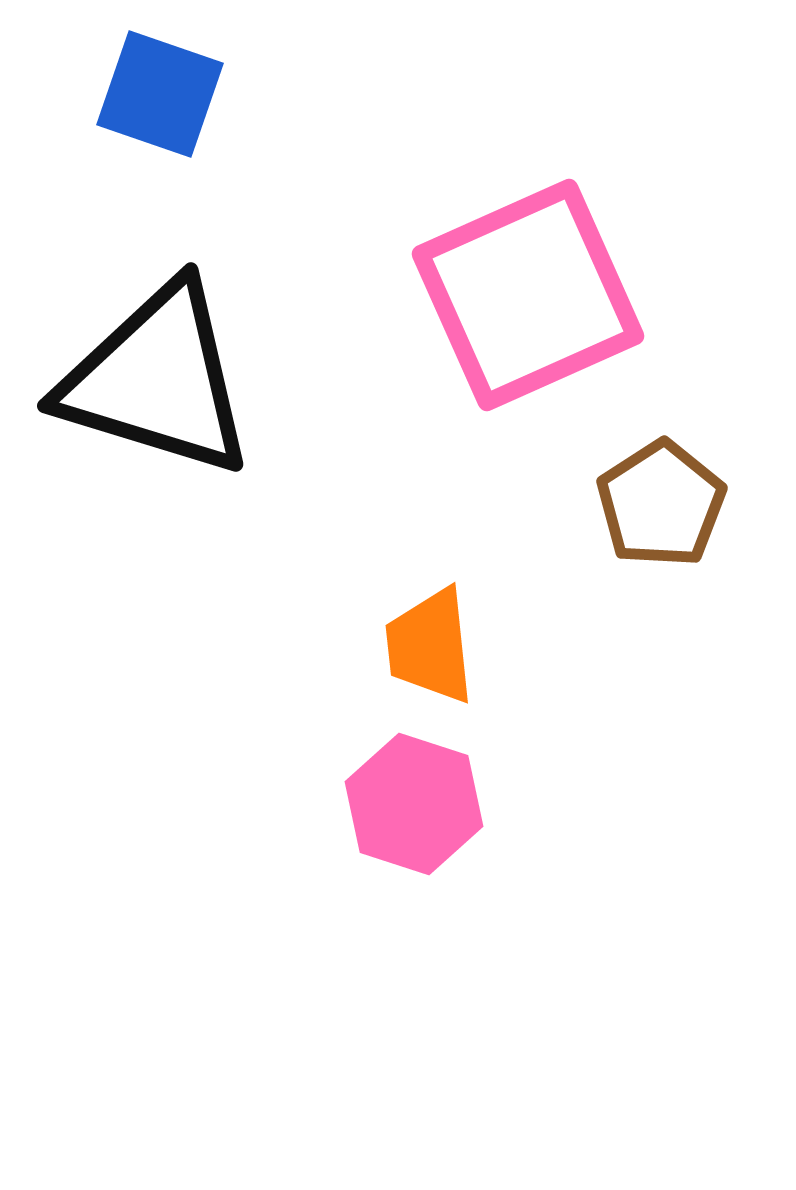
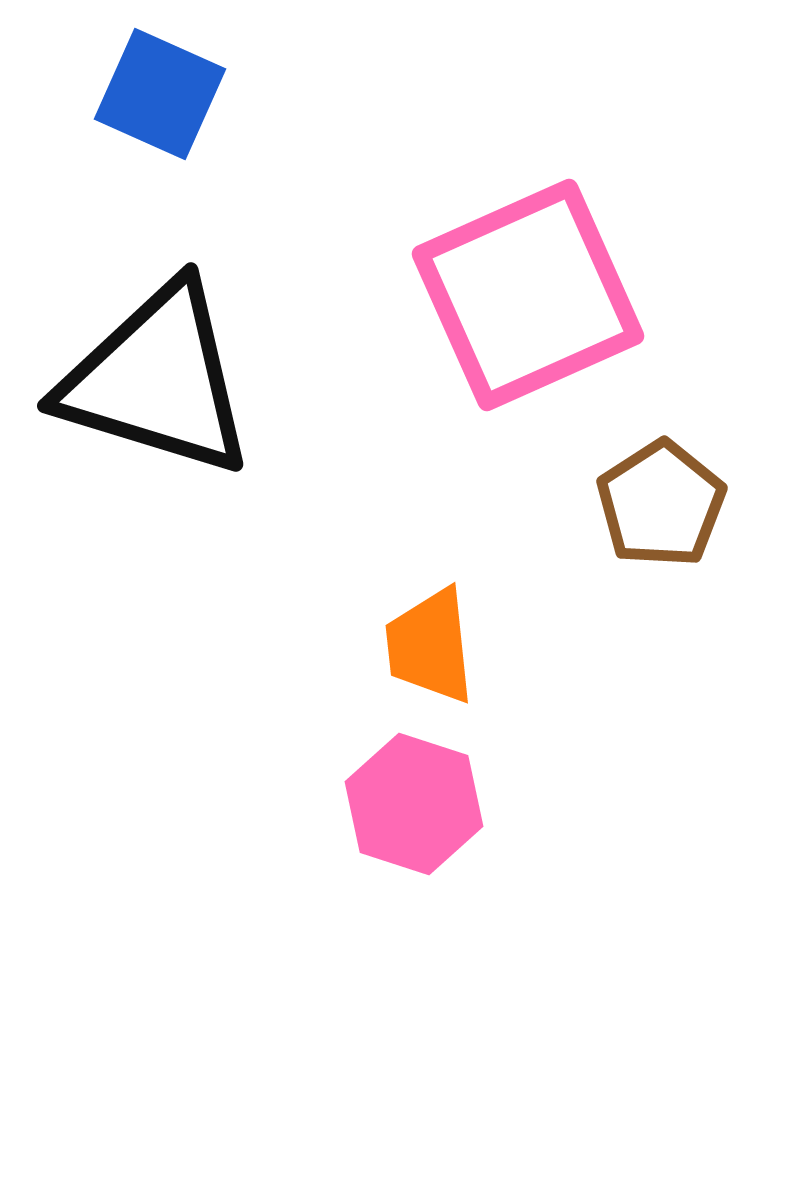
blue square: rotated 5 degrees clockwise
